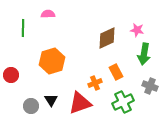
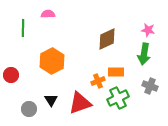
pink star: moved 11 px right
brown diamond: moved 1 px down
orange hexagon: rotated 10 degrees counterclockwise
orange rectangle: rotated 63 degrees counterclockwise
orange cross: moved 3 px right, 2 px up
green cross: moved 5 px left, 4 px up
gray circle: moved 2 px left, 3 px down
